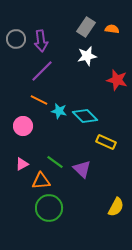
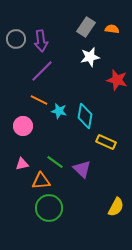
white star: moved 3 px right, 1 px down
cyan diamond: rotated 55 degrees clockwise
pink triangle: rotated 16 degrees clockwise
